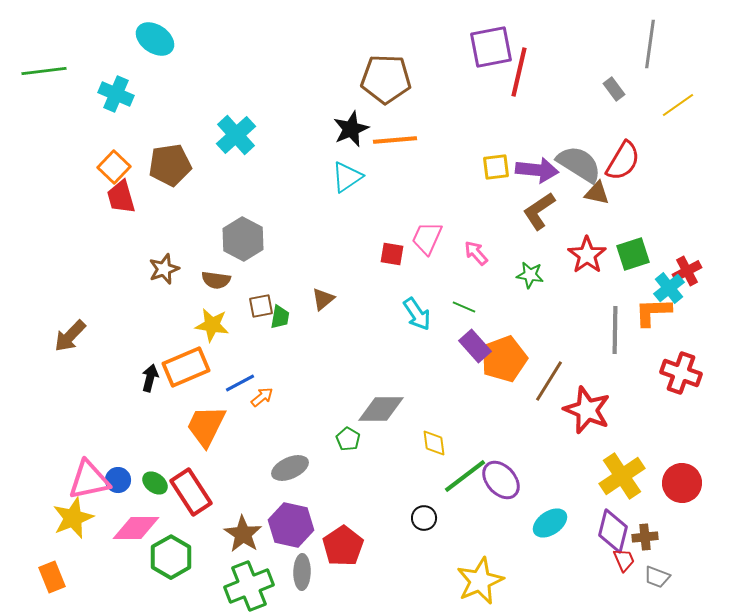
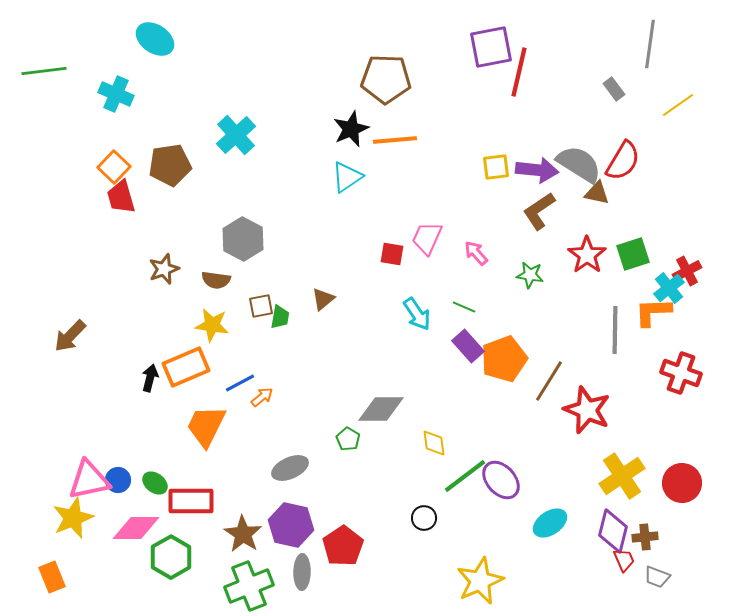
purple rectangle at (475, 346): moved 7 px left
red rectangle at (191, 492): moved 9 px down; rotated 57 degrees counterclockwise
